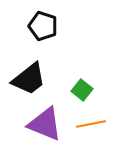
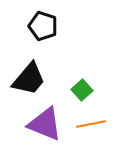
black trapezoid: rotated 12 degrees counterclockwise
green square: rotated 10 degrees clockwise
